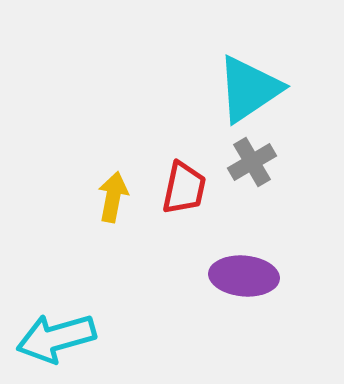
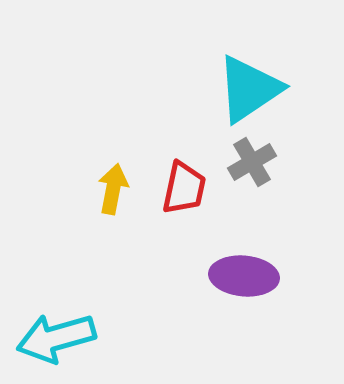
yellow arrow: moved 8 px up
